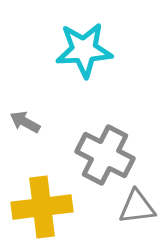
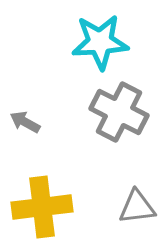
cyan star: moved 16 px right, 8 px up
gray cross: moved 14 px right, 43 px up
